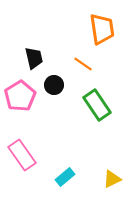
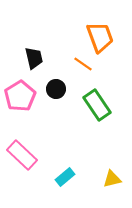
orange trapezoid: moved 2 px left, 8 px down; rotated 12 degrees counterclockwise
black circle: moved 2 px right, 4 px down
pink rectangle: rotated 12 degrees counterclockwise
yellow triangle: rotated 12 degrees clockwise
